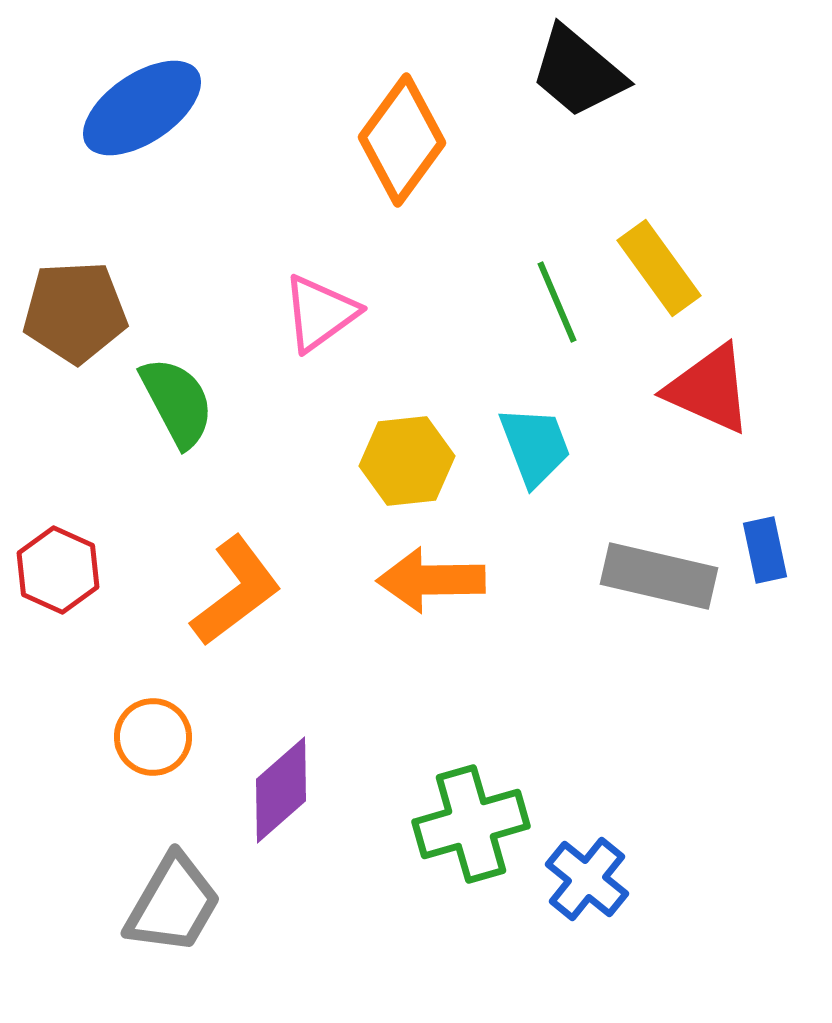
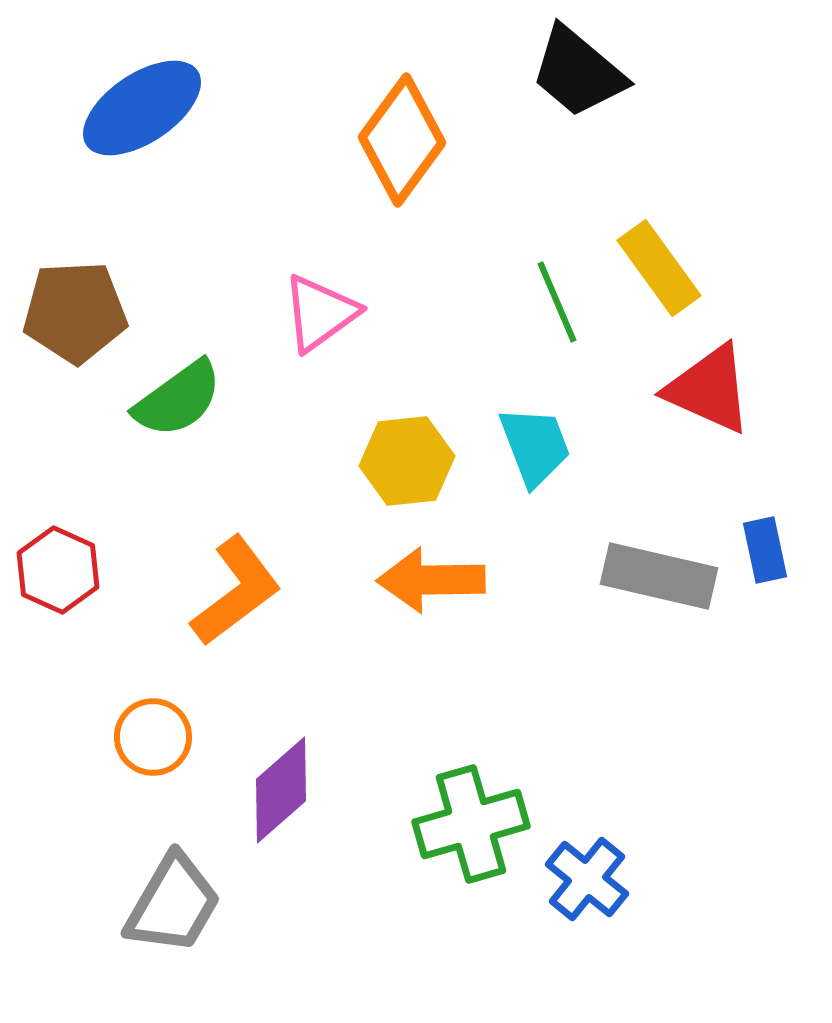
green semicircle: moved 1 px right, 3 px up; rotated 82 degrees clockwise
